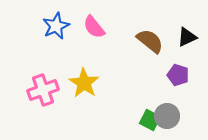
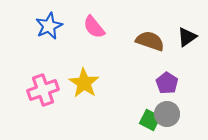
blue star: moved 7 px left
black triangle: rotated 10 degrees counterclockwise
brown semicircle: rotated 20 degrees counterclockwise
purple pentagon: moved 11 px left, 8 px down; rotated 15 degrees clockwise
gray circle: moved 2 px up
